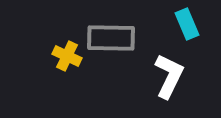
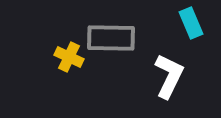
cyan rectangle: moved 4 px right, 1 px up
yellow cross: moved 2 px right, 1 px down
